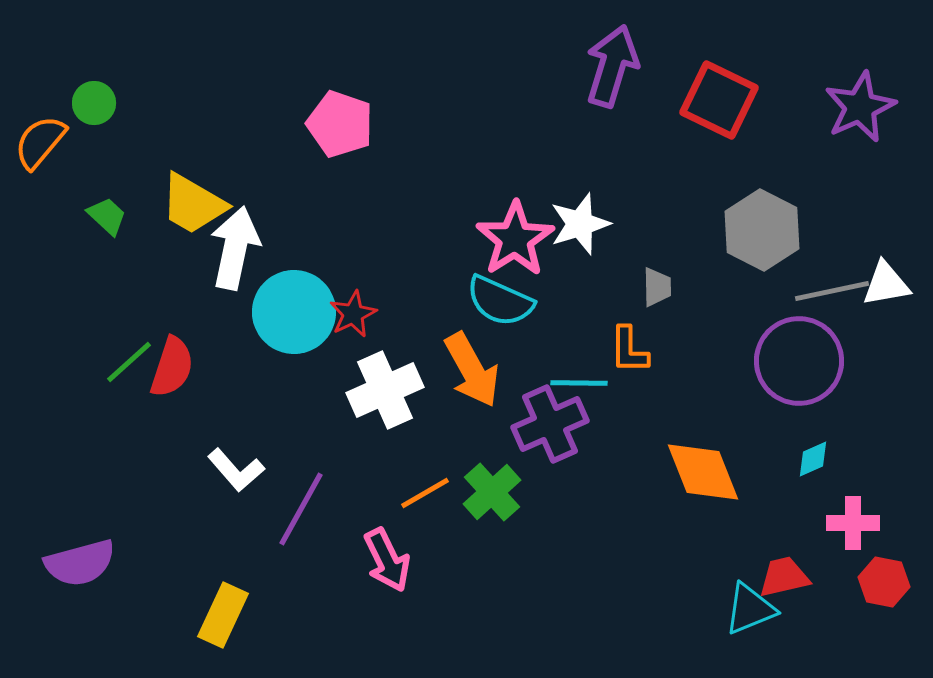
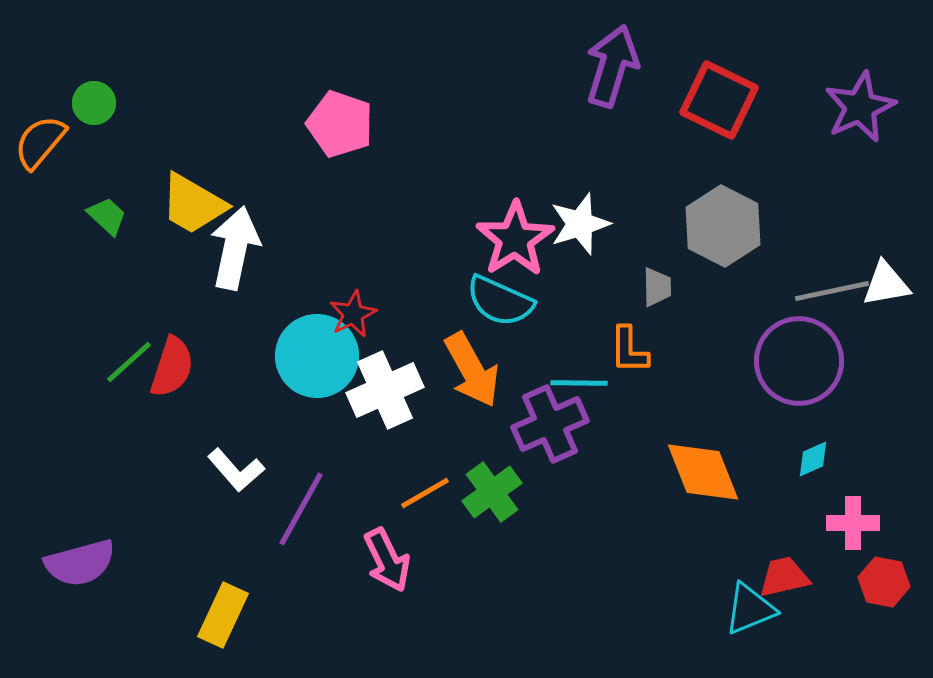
gray hexagon: moved 39 px left, 4 px up
cyan circle: moved 23 px right, 44 px down
green cross: rotated 6 degrees clockwise
